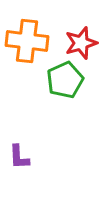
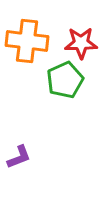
red star: rotated 16 degrees clockwise
purple L-shape: rotated 108 degrees counterclockwise
